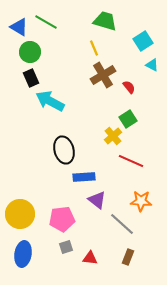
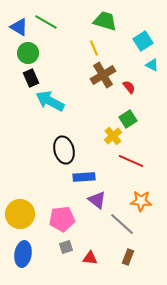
green circle: moved 2 px left, 1 px down
